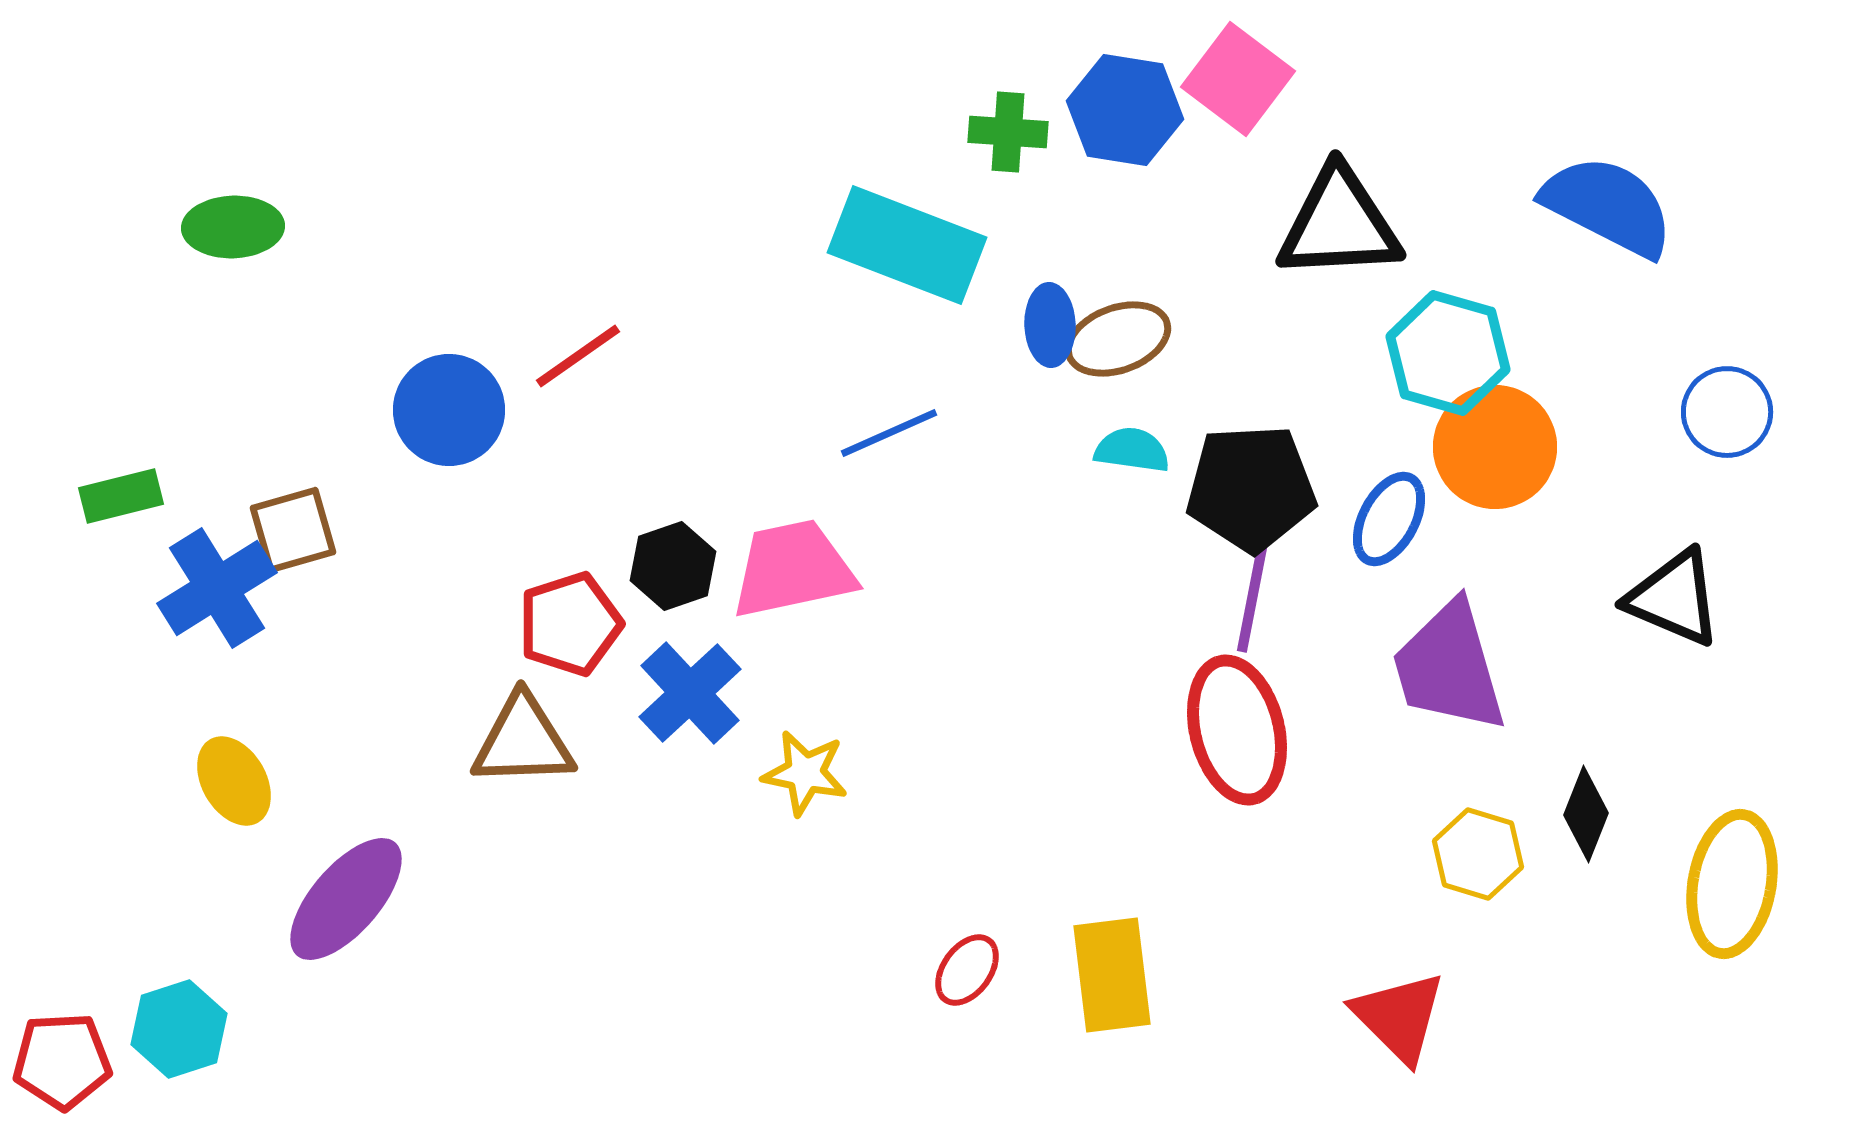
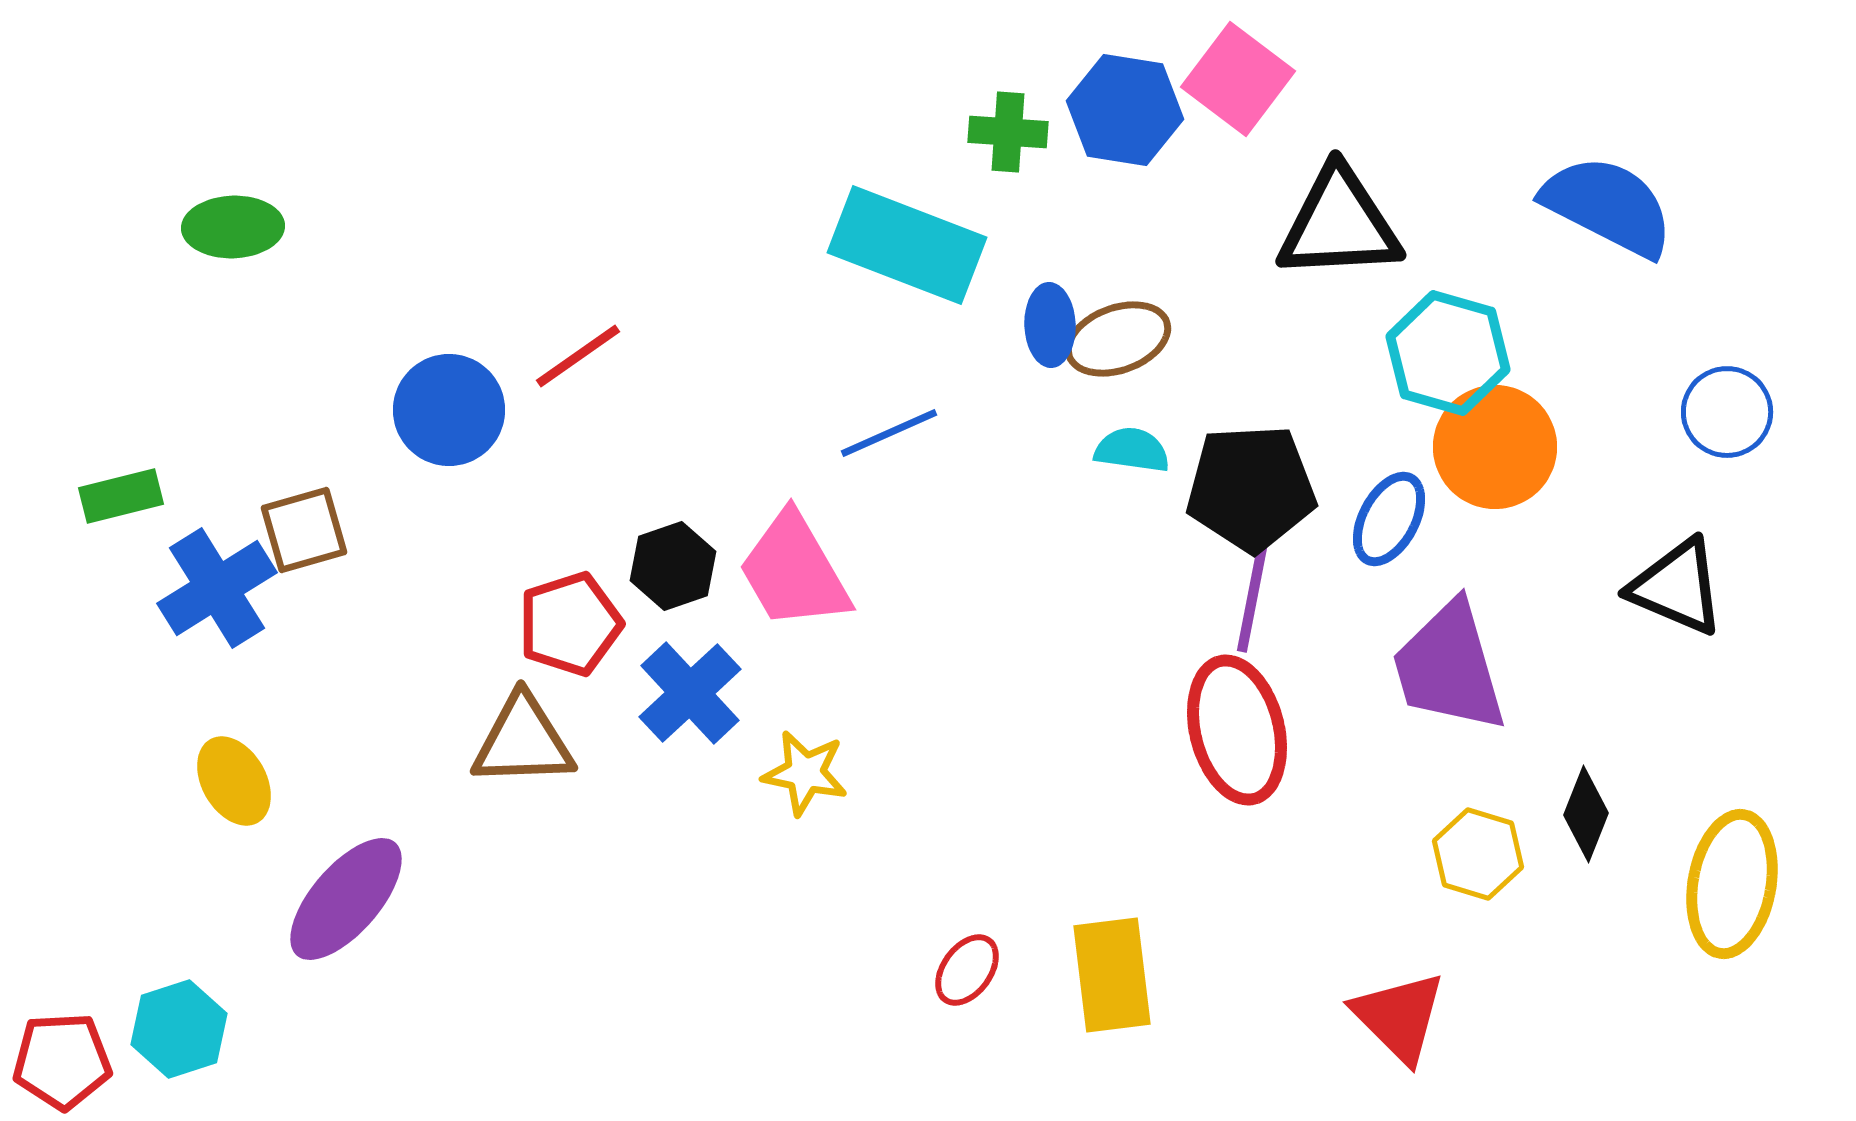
brown square at (293, 530): moved 11 px right
pink trapezoid at (793, 569): moved 1 px right, 2 px down; rotated 108 degrees counterclockwise
black triangle at (1674, 598): moved 3 px right, 11 px up
